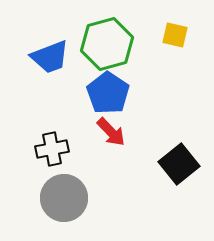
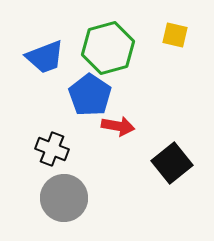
green hexagon: moved 1 px right, 4 px down
blue trapezoid: moved 5 px left
blue pentagon: moved 18 px left, 2 px down
red arrow: moved 7 px right, 6 px up; rotated 36 degrees counterclockwise
black cross: rotated 32 degrees clockwise
black square: moved 7 px left, 1 px up
